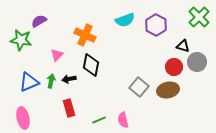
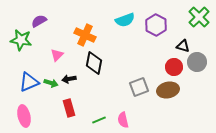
black diamond: moved 3 px right, 2 px up
green arrow: moved 2 px down; rotated 96 degrees clockwise
gray square: rotated 30 degrees clockwise
pink ellipse: moved 1 px right, 2 px up
